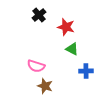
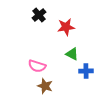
red star: rotated 24 degrees counterclockwise
green triangle: moved 5 px down
pink semicircle: moved 1 px right
